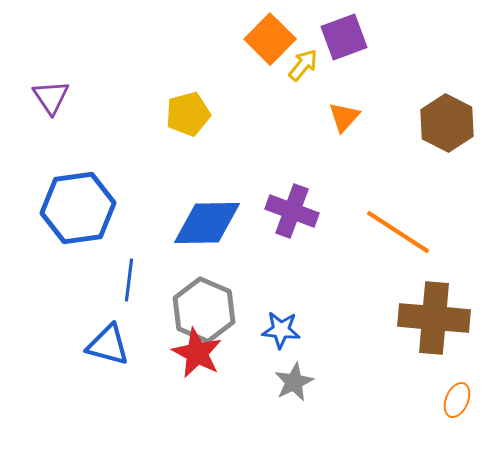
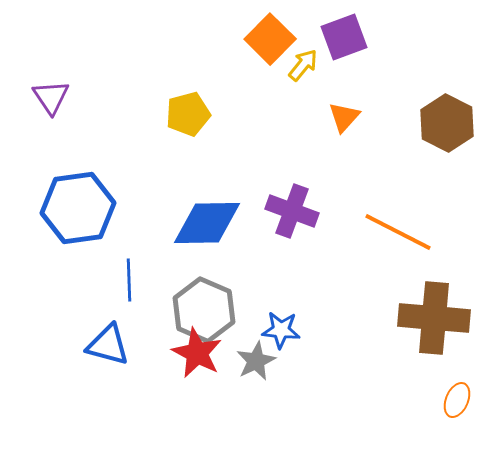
orange line: rotated 6 degrees counterclockwise
blue line: rotated 9 degrees counterclockwise
gray star: moved 38 px left, 21 px up
